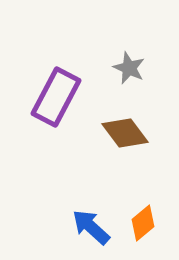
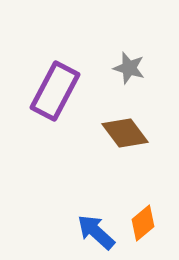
gray star: rotated 8 degrees counterclockwise
purple rectangle: moved 1 px left, 6 px up
blue arrow: moved 5 px right, 5 px down
